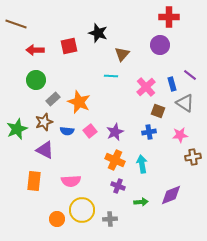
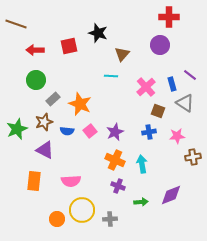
orange star: moved 1 px right, 2 px down
pink star: moved 3 px left, 1 px down
